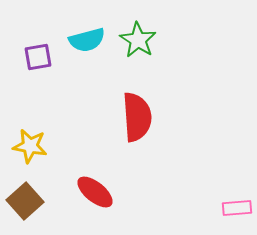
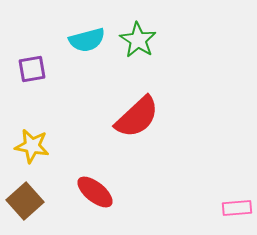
purple square: moved 6 px left, 12 px down
red semicircle: rotated 51 degrees clockwise
yellow star: moved 2 px right
